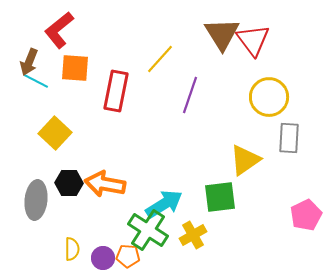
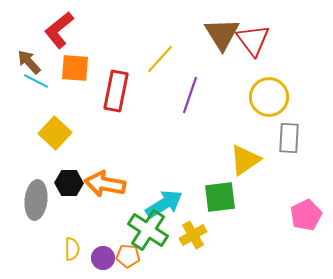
brown arrow: rotated 116 degrees clockwise
